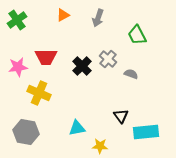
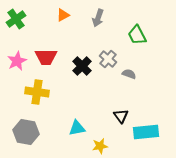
green cross: moved 1 px left, 1 px up
pink star: moved 1 px left, 6 px up; rotated 18 degrees counterclockwise
gray semicircle: moved 2 px left
yellow cross: moved 2 px left, 1 px up; rotated 15 degrees counterclockwise
yellow star: rotated 14 degrees counterclockwise
